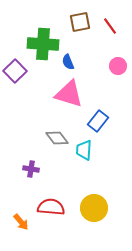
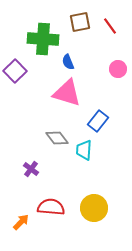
green cross: moved 5 px up
pink circle: moved 3 px down
pink triangle: moved 2 px left, 1 px up
purple cross: rotated 28 degrees clockwise
orange arrow: rotated 96 degrees counterclockwise
